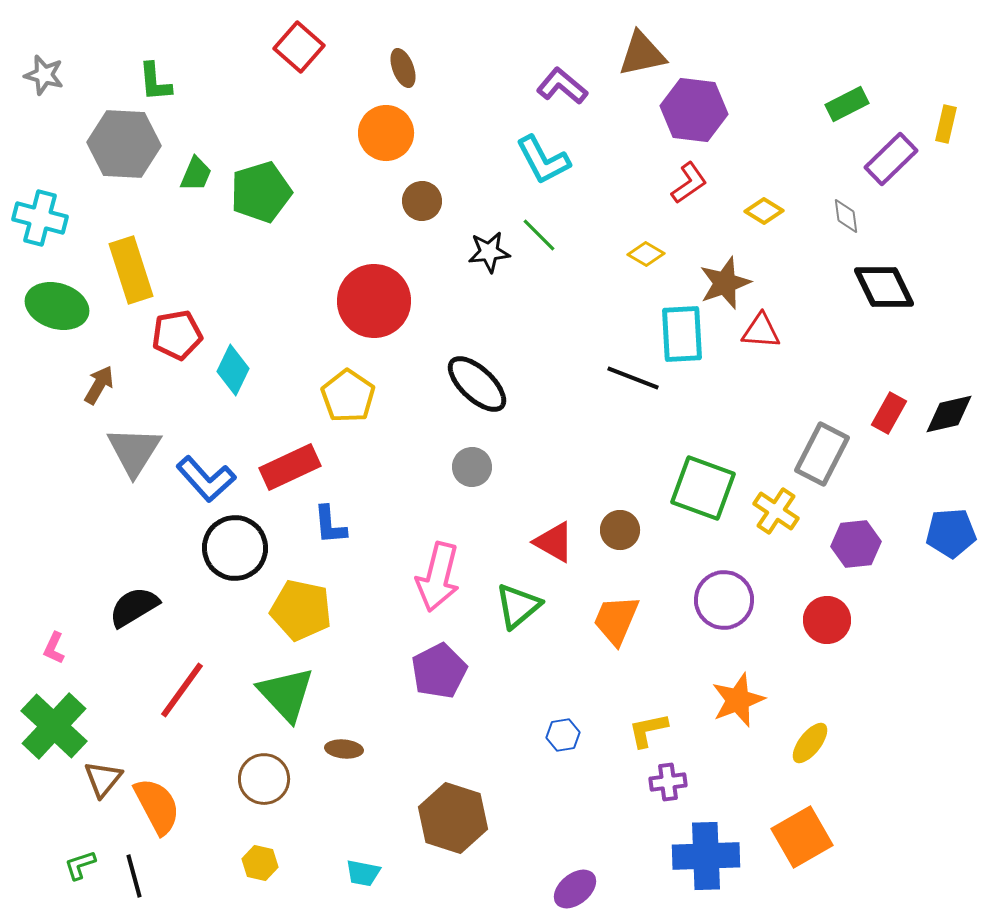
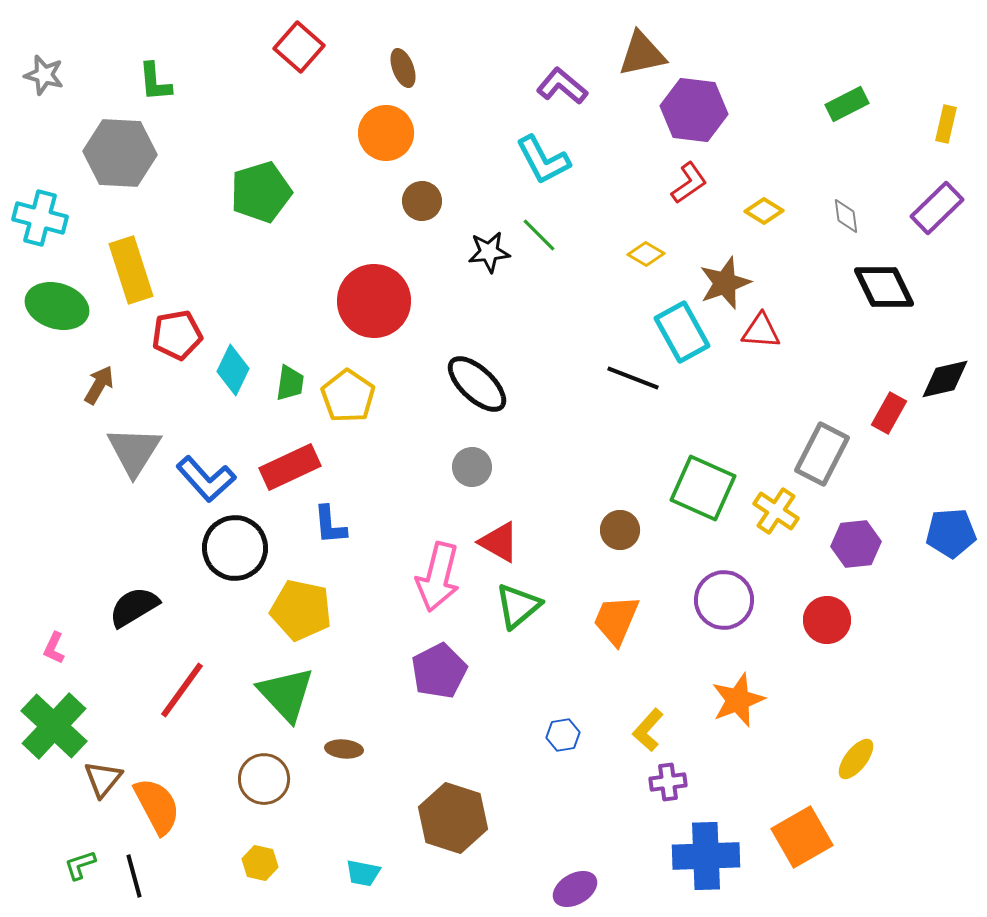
gray hexagon at (124, 144): moved 4 px left, 9 px down
purple rectangle at (891, 159): moved 46 px right, 49 px down
green trapezoid at (196, 174): moved 94 px right, 209 px down; rotated 15 degrees counterclockwise
cyan rectangle at (682, 334): moved 2 px up; rotated 26 degrees counterclockwise
black diamond at (949, 414): moved 4 px left, 35 px up
green square at (703, 488): rotated 4 degrees clockwise
red triangle at (554, 542): moved 55 px left
yellow L-shape at (648, 730): rotated 36 degrees counterclockwise
yellow ellipse at (810, 743): moved 46 px right, 16 px down
purple ellipse at (575, 889): rotated 9 degrees clockwise
